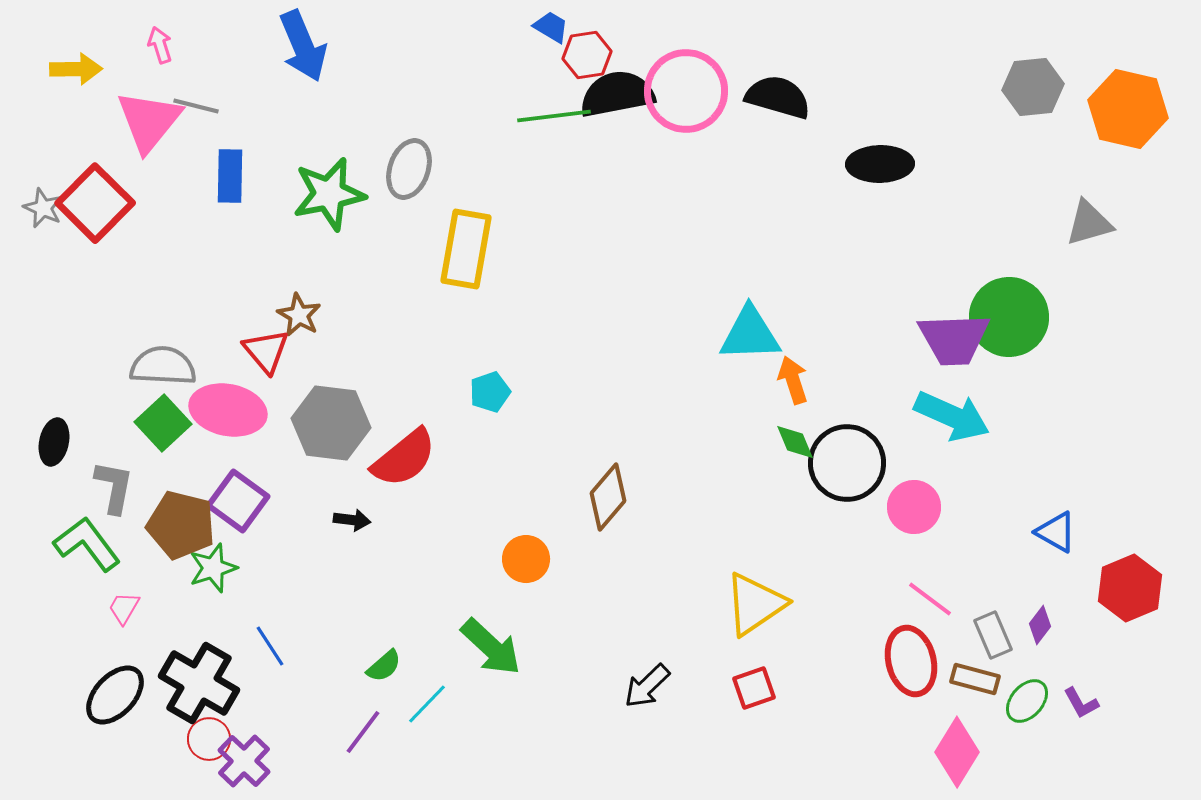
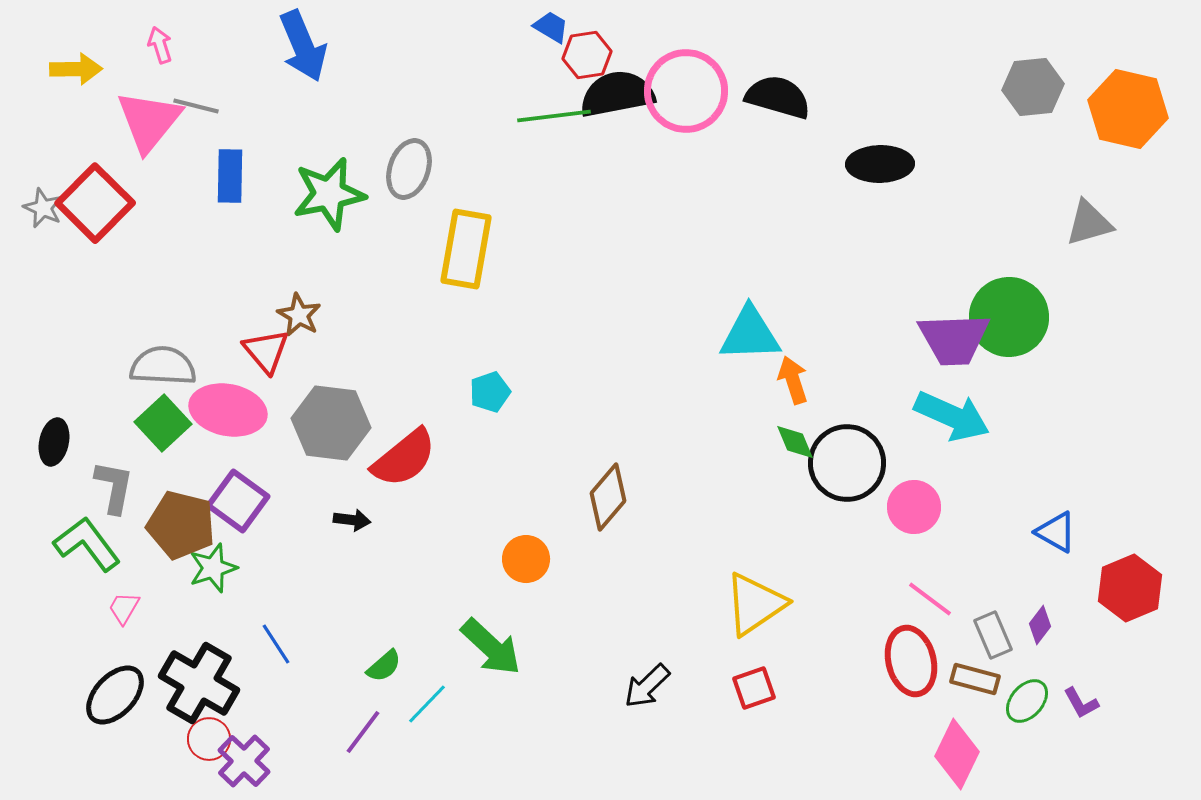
blue line at (270, 646): moved 6 px right, 2 px up
pink diamond at (957, 752): moved 2 px down; rotated 6 degrees counterclockwise
